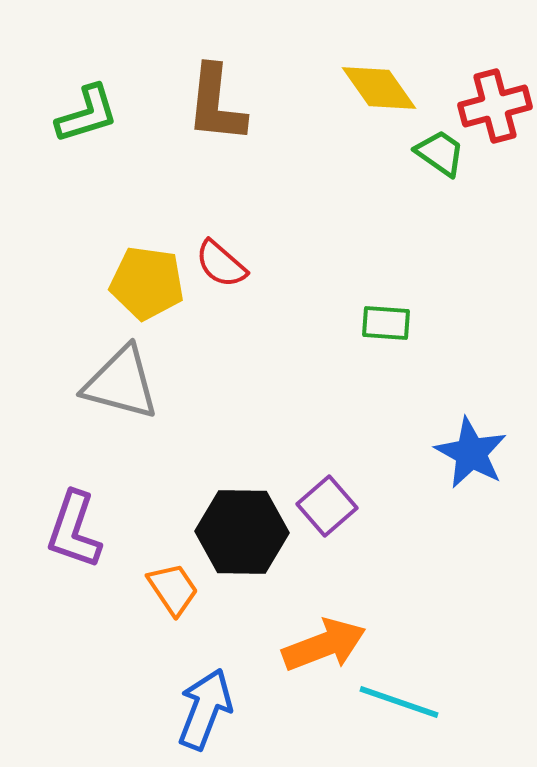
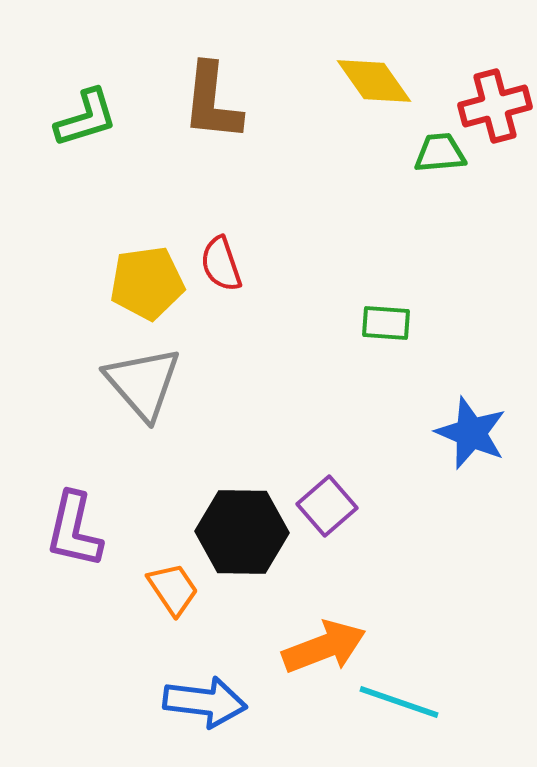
yellow diamond: moved 5 px left, 7 px up
brown L-shape: moved 4 px left, 2 px up
green L-shape: moved 1 px left, 4 px down
green trapezoid: rotated 40 degrees counterclockwise
red semicircle: rotated 30 degrees clockwise
yellow pentagon: rotated 16 degrees counterclockwise
gray triangle: moved 22 px right; rotated 34 degrees clockwise
blue star: moved 20 px up; rotated 6 degrees counterclockwise
purple L-shape: rotated 6 degrees counterclockwise
orange arrow: moved 2 px down
blue arrow: moved 7 px up; rotated 76 degrees clockwise
